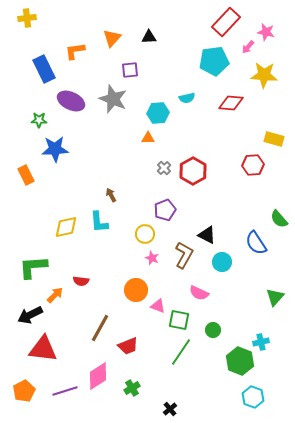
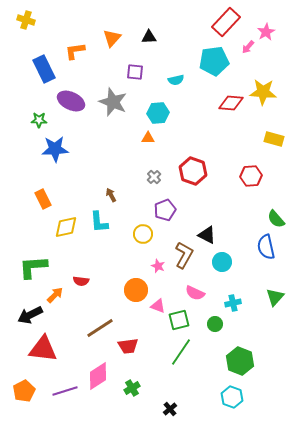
yellow cross at (27, 18): moved 1 px left, 2 px down; rotated 24 degrees clockwise
pink star at (266, 32): rotated 30 degrees clockwise
purple square at (130, 70): moved 5 px right, 2 px down; rotated 12 degrees clockwise
yellow star at (264, 75): moved 1 px left, 17 px down
cyan semicircle at (187, 98): moved 11 px left, 18 px up
gray star at (113, 99): moved 3 px down
red hexagon at (253, 165): moved 2 px left, 11 px down
gray cross at (164, 168): moved 10 px left, 9 px down
red hexagon at (193, 171): rotated 12 degrees counterclockwise
orange rectangle at (26, 175): moved 17 px right, 24 px down
green semicircle at (279, 219): moved 3 px left
yellow circle at (145, 234): moved 2 px left
blue semicircle at (256, 243): moved 10 px right, 4 px down; rotated 20 degrees clockwise
pink star at (152, 258): moved 6 px right, 8 px down
pink semicircle at (199, 293): moved 4 px left
green square at (179, 320): rotated 25 degrees counterclockwise
brown line at (100, 328): rotated 28 degrees clockwise
green circle at (213, 330): moved 2 px right, 6 px up
cyan cross at (261, 342): moved 28 px left, 39 px up
red trapezoid at (128, 346): rotated 15 degrees clockwise
cyan hexagon at (253, 397): moved 21 px left
